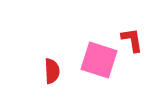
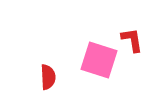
red semicircle: moved 4 px left, 6 px down
